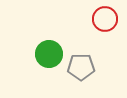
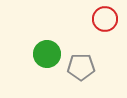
green circle: moved 2 px left
